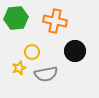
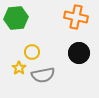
orange cross: moved 21 px right, 4 px up
black circle: moved 4 px right, 2 px down
yellow star: rotated 16 degrees counterclockwise
gray semicircle: moved 3 px left, 1 px down
